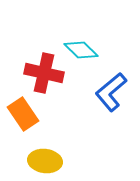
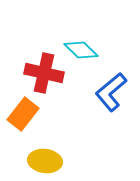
orange rectangle: rotated 72 degrees clockwise
